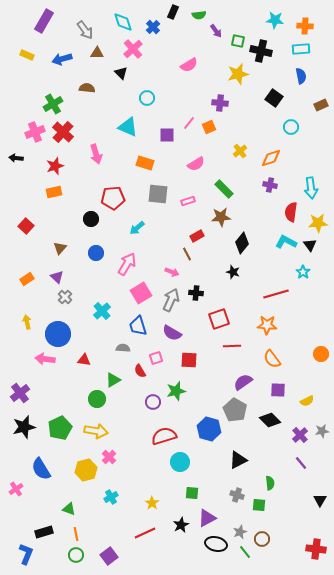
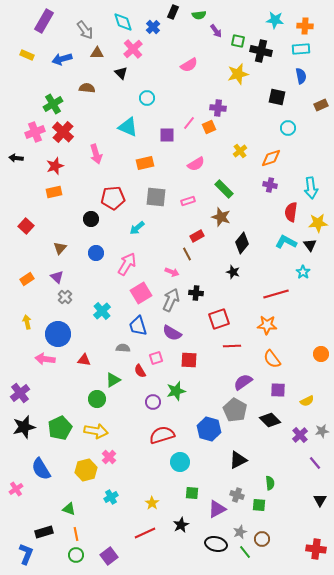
black square at (274, 98): moved 3 px right, 1 px up; rotated 24 degrees counterclockwise
purple cross at (220, 103): moved 2 px left, 5 px down
cyan circle at (291, 127): moved 3 px left, 1 px down
orange rectangle at (145, 163): rotated 30 degrees counterclockwise
gray square at (158, 194): moved 2 px left, 3 px down
brown star at (221, 217): rotated 24 degrees clockwise
red semicircle at (164, 436): moved 2 px left, 1 px up
purple line at (301, 463): moved 14 px right
purple triangle at (207, 518): moved 10 px right, 9 px up
